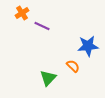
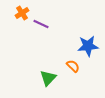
purple line: moved 1 px left, 2 px up
